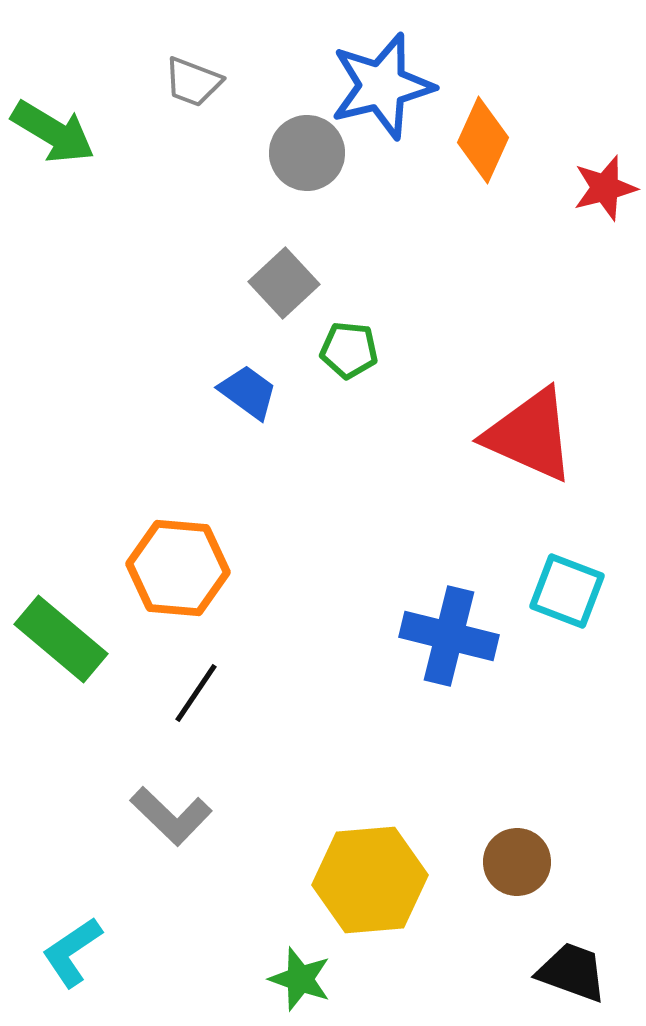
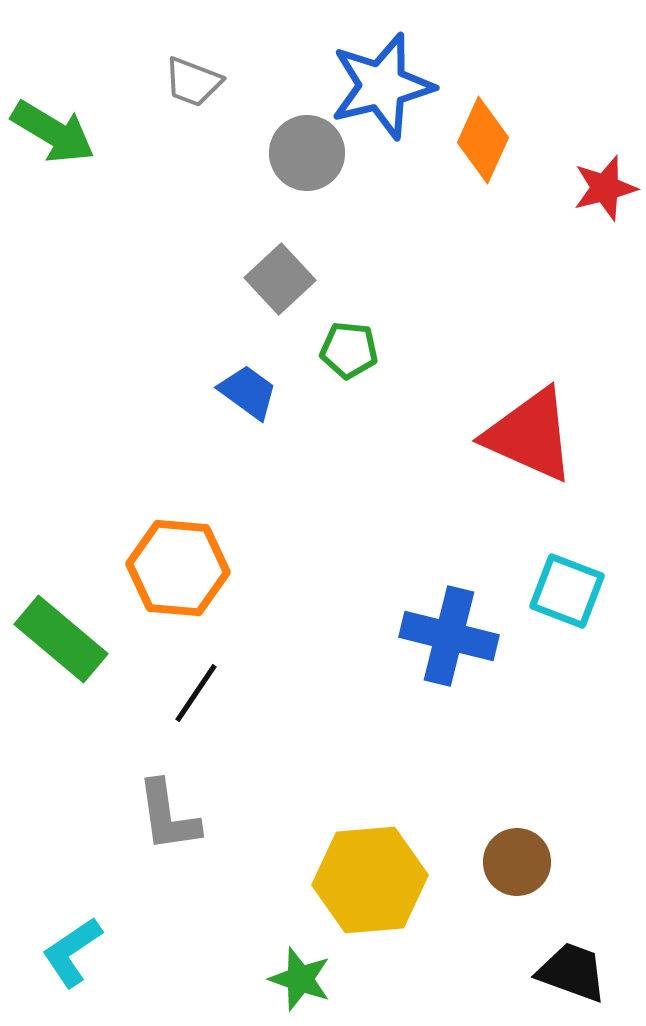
gray square: moved 4 px left, 4 px up
gray L-shape: moved 3 px left; rotated 38 degrees clockwise
